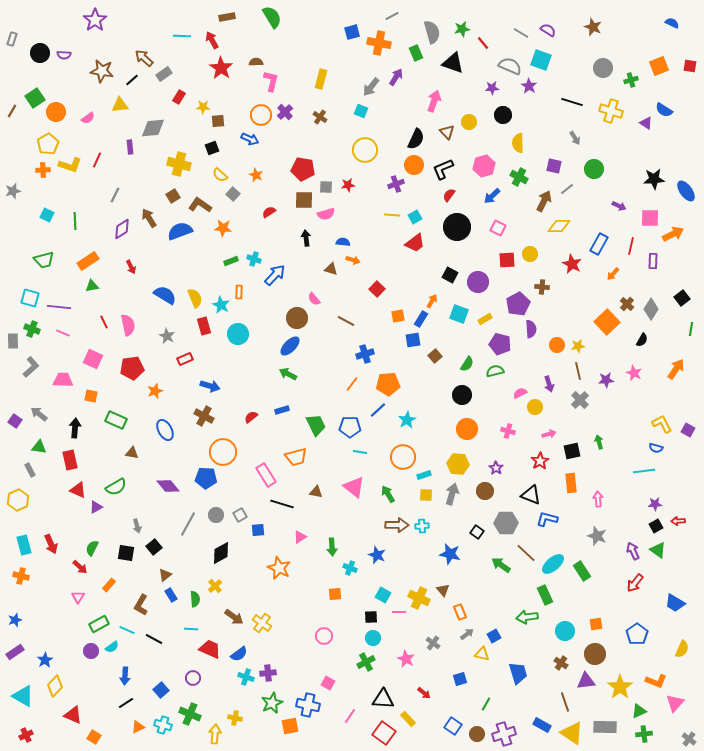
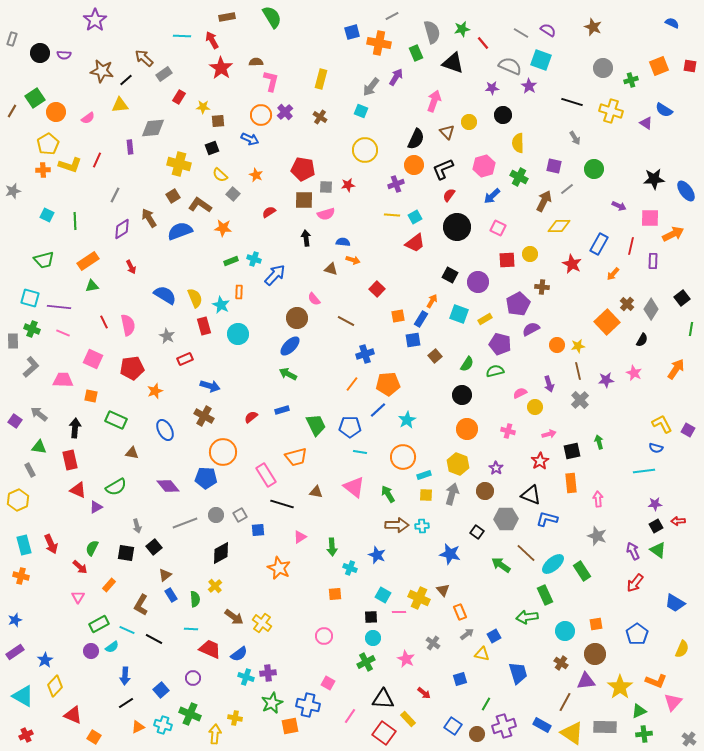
black line at (132, 80): moved 6 px left
purple semicircle at (531, 329): rotated 114 degrees counterclockwise
yellow hexagon at (458, 464): rotated 15 degrees clockwise
gray hexagon at (506, 523): moved 4 px up
gray line at (188, 524): moved 3 px left, 1 px up; rotated 40 degrees clockwise
brown line at (565, 702): rotated 48 degrees clockwise
pink triangle at (675, 703): moved 2 px left, 1 px up
purple cross at (504, 734): moved 8 px up
